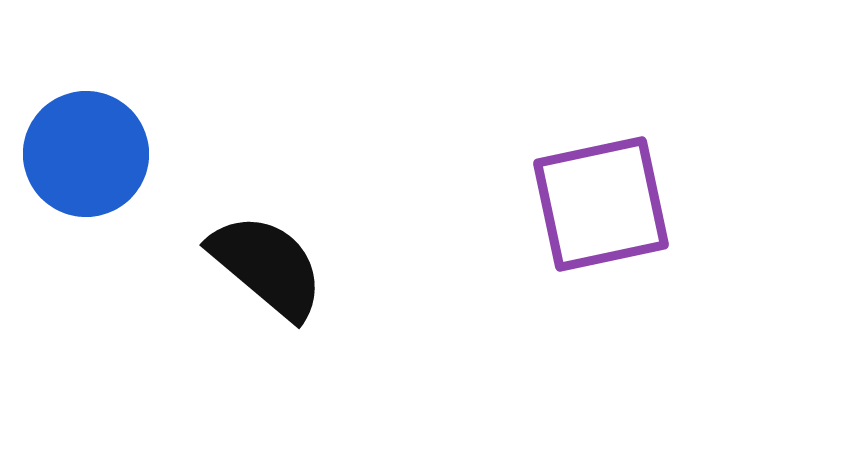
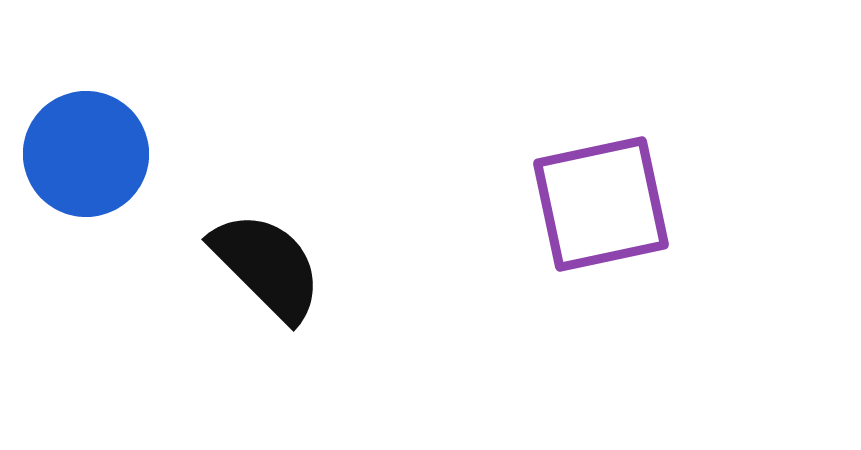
black semicircle: rotated 5 degrees clockwise
